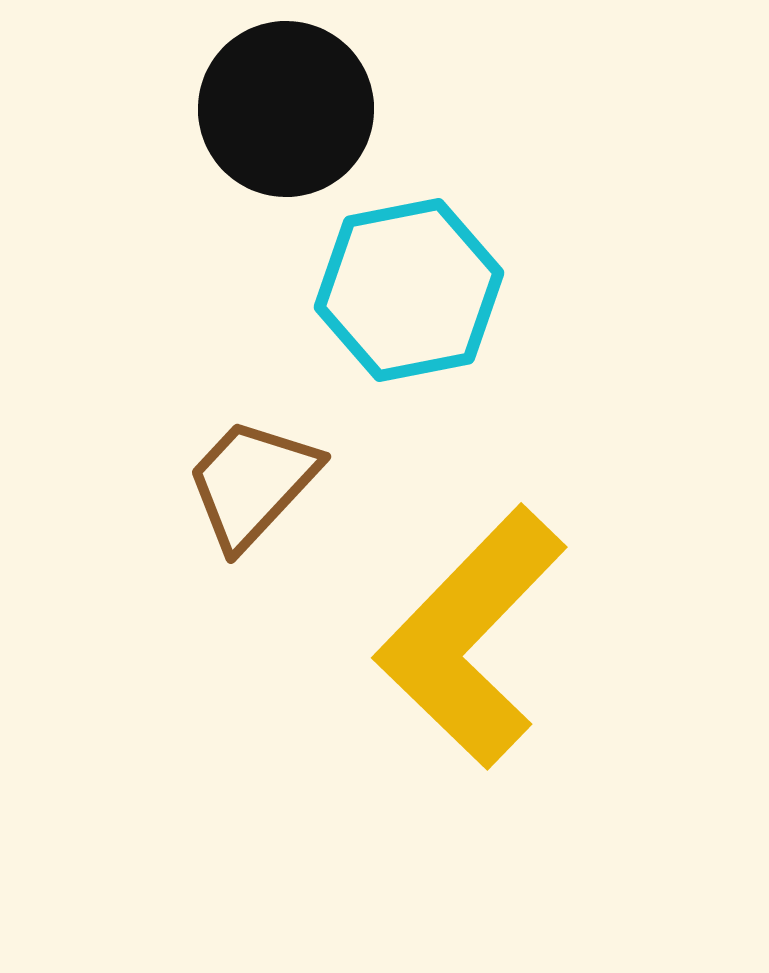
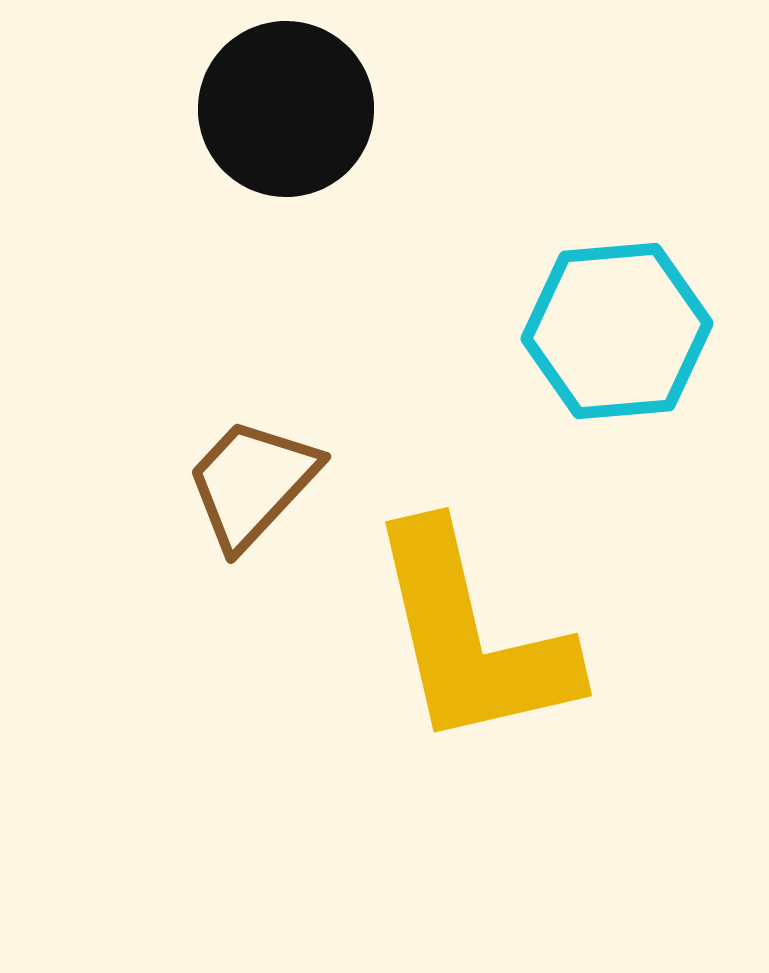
cyan hexagon: moved 208 px right, 41 px down; rotated 6 degrees clockwise
yellow L-shape: rotated 57 degrees counterclockwise
